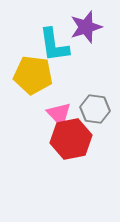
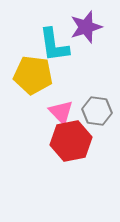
gray hexagon: moved 2 px right, 2 px down
pink triangle: moved 2 px right, 2 px up
red hexagon: moved 2 px down
